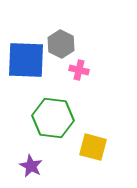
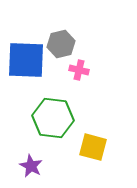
gray hexagon: rotated 20 degrees clockwise
